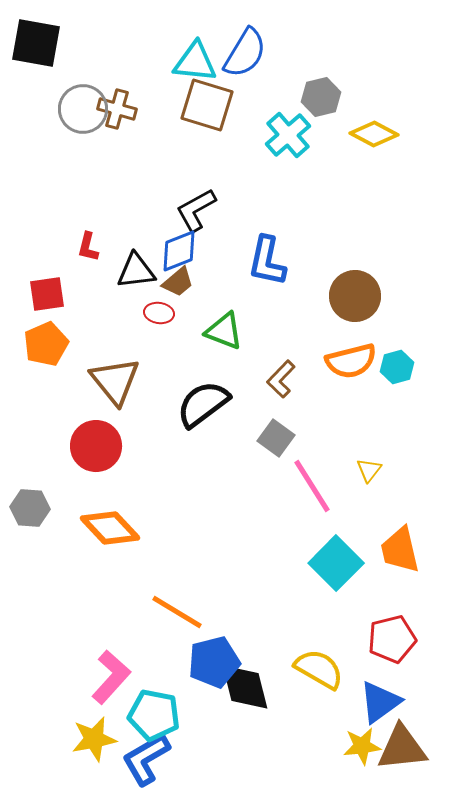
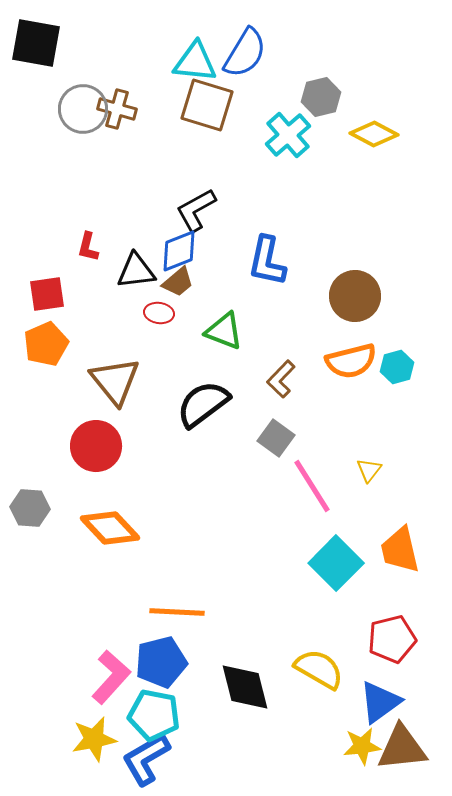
orange line at (177, 612): rotated 28 degrees counterclockwise
blue pentagon at (214, 662): moved 53 px left
